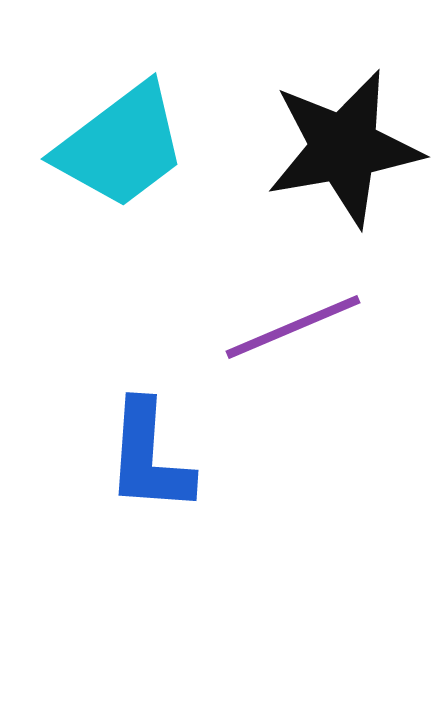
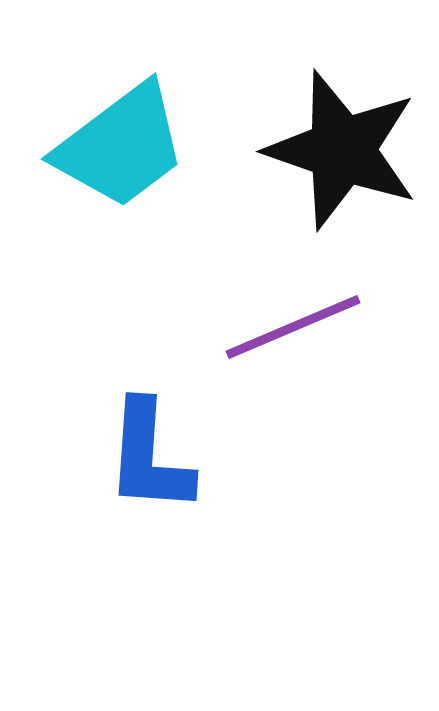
black star: moved 2 px left, 2 px down; rotated 29 degrees clockwise
